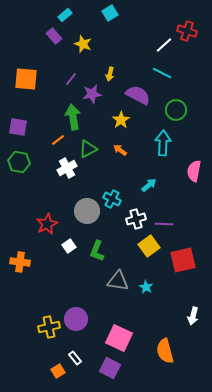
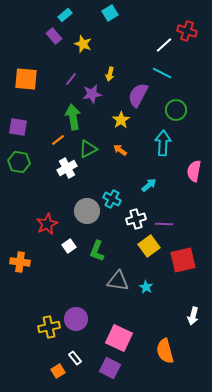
purple semicircle at (138, 95): rotated 90 degrees counterclockwise
